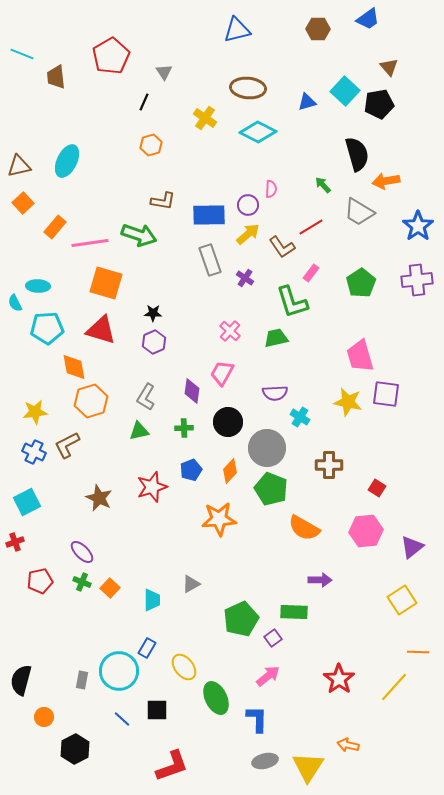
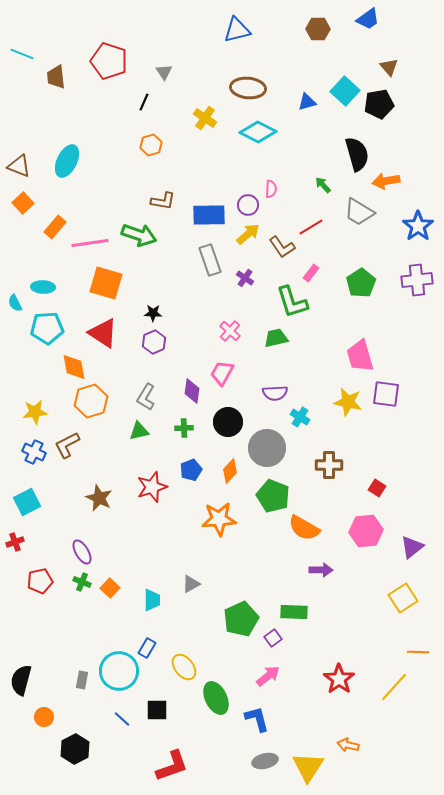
red pentagon at (111, 56): moved 2 px left, 5 px down; rotated 24 degrees counterclockwise
brown triangle at (19, 166): rotated 35 degrees clockwise
cyan ellipse at (38, 286): moved 5 px right, 1 px down
red triangle at (101, 330): moved 2 px right, 3 px down; rotated 16 degrees clockwise
green pentagon at (271, 489): moved 2 px right, 7 px down
purple ellipse at (82, 552): rotated 15 degrees clockwise
purple arrow at (320, 580): moved 1 px right, 10 px up
yellow square at (402, 600): moved 1 px right, 2 px up
blue L-shape at (257, 719): rotated 16 degrees counterclockwise
